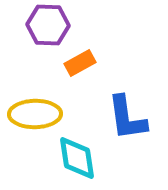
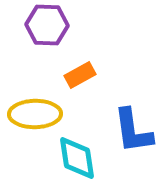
purple hexagon: moved 1 px left
orange rectangle: moved 12 px down
blue L-shape: moved 6 px right, 13 px down
